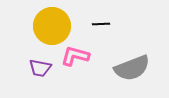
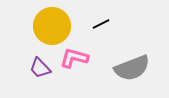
black line: rotated 24 degrees counterclockwise
pink L-shape: moved 1 px left, 2 px down
purple trapezoid: rotated 35 degrees clockwise
